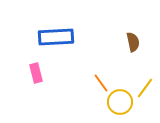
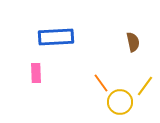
pink rectangle: rotated 12 degrees clockwise
yellow line: moved 2 px up
